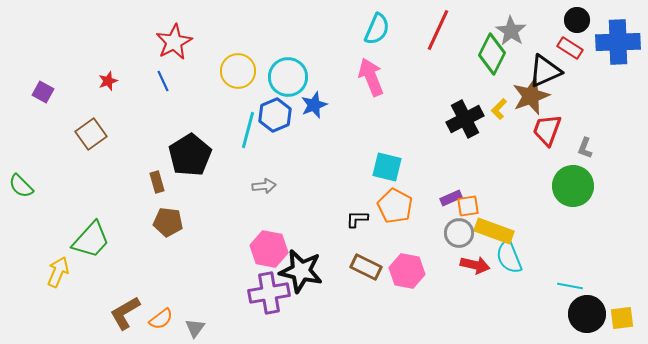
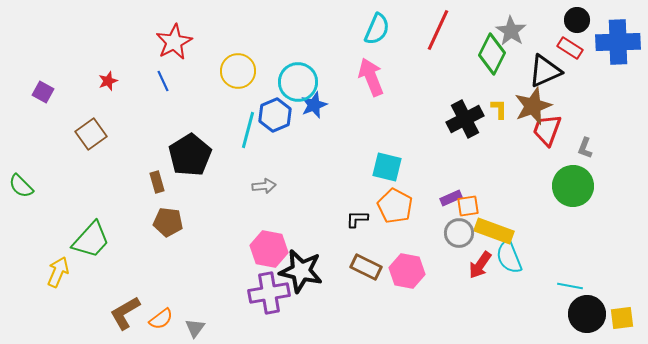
cyan circle at (288, 77): moved 10 px right, 5 px down
brown star at (531, 96): moved 2 px right, 10 px down
yellow L-shape at (499, 109): rotated 135 degrees clockwise
red arrow at (475, 265): moved 5 px right; rotated 112 degrees clockwise
